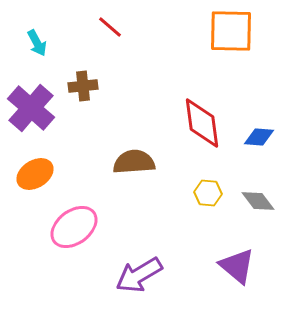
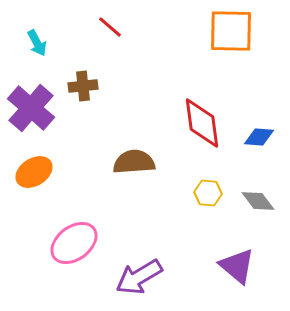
orange ellipse: moved 1 px left, 2 px up
pink ellipse: moved 16 px down
purple arrow: moved 2 px down
